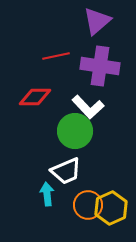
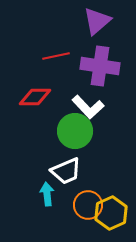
yellow hexagon: moved 5 px down
